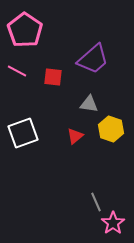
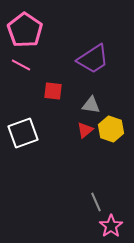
purple trapezoid: rotated 8 degrees clockwise
pink line: moved 4 px right, 6 px up
red square: moved 14 px down
gray triangle: moved 2 px right, 1 px down
red triangle: moved 10 px right, 6 px up
pink star: moved 2 px left, 3 px down
